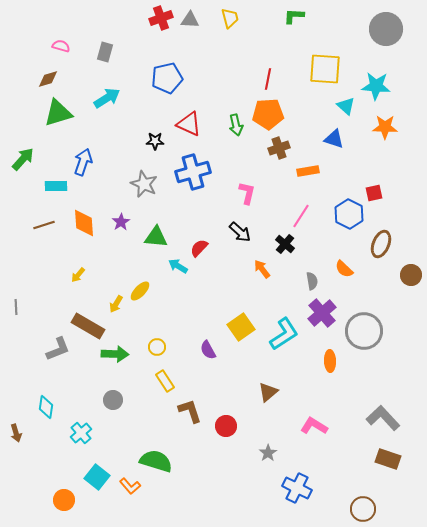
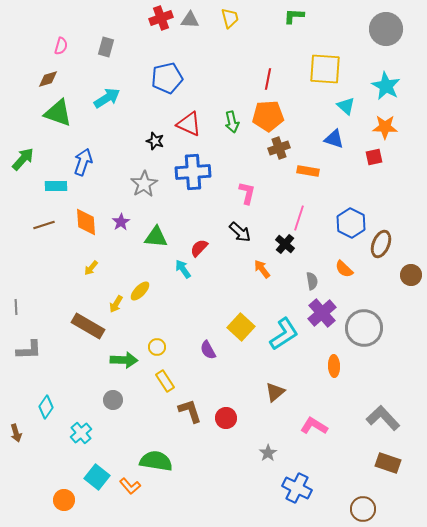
pink semicircle at (61, 46): rotated 90 degrees clockwise
gray rectangle at (105, 52): moved 1 px right, 5 px up
cyan star at (376, 86): moved 10 px right; rotated 24 degrees clockwise
green triangle at (58, 113): rotated 36 degrees clockwise
orange pentagon at (268, 114): moved 2 px down
green arrow at (236, 125): moved 4 px left, 3 px up
black star at (155, 141): rotated 18 degrees clockwise
orange rectangle at (308, 171): rotated 20 degrees clockwise
blue cross at (193, 172): rotated 12 degrees clockwise
gray star at (144, 184): rotated 16 degrees clockwise
red square at (374, 193): moved 36 px up
blue hexagon at (349, 214): moved 2 px right, 9 px down
pink line at (301, 216): moved 2 px left, 2 px down; rotated 15 degrees counterclockwise
orange diamond at (84, 223): moved 2 px right, 1 px up
cyan arrow at (178, 266): moved 5 px right, 3 px down; rotated 24 degrees clockwise
yellow arrow at (78, 275): moved 13 px right, 7 px up
yellow square at (241, 327): rotated 12 degrees counterclockwise
gray circle at (364, 331): moved 3 px up
gray L-shape at (58, 349): moved 29 px left, 1 px down; rotated 20 degrees clockwise
green arrow at (115, 354): moved 9 px right, 6 px down
orange ellipse at (330, 361): moved 4 px right, 5 px down
brown triangle at (268, 392): moved 7 px right
cyan diamond at (46, 407): rotated 25 degrees clockwise
red circle at (226, 426): moved 8 px up
brown rectangle at (388, 459): moved 4 px down
green semicircle at (156, 461): rotated 8 degrees counterclockwise
